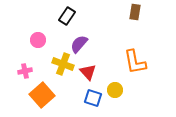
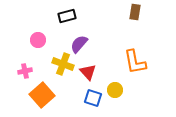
black rectangle: rotated 42 degrees clockwise
